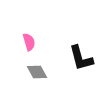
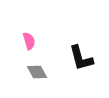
pink semicircle: moved 1 px up
